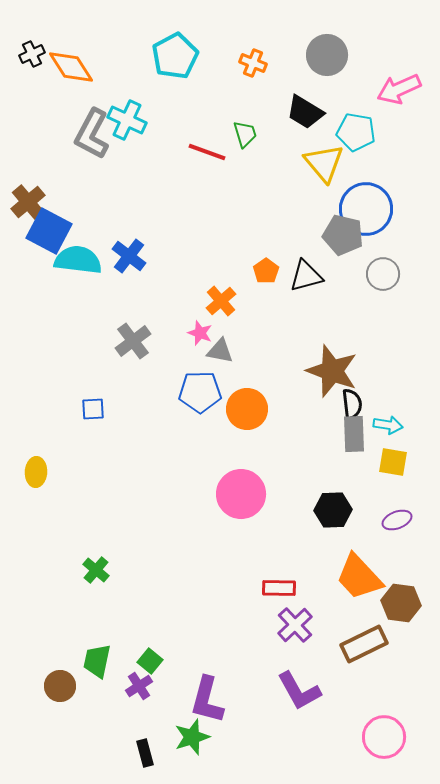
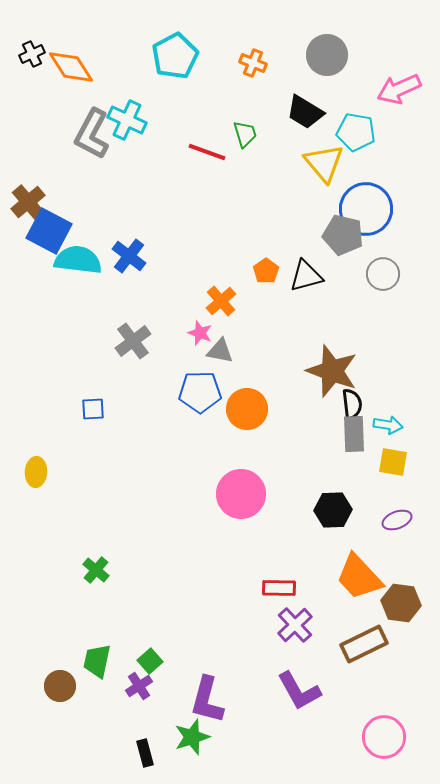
green square at (150, 661): rotated 10 degrees clockwise
